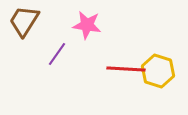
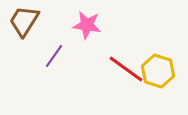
purple line: moved 3 px left, 2 px down
red line: rotated 33 degrees clockwise
